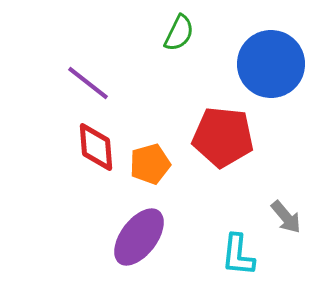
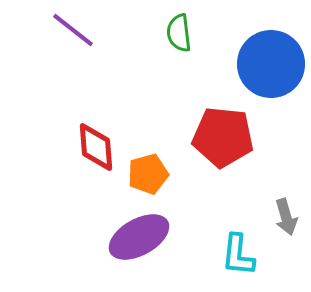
green semicircle: rotated 147 degrees clockwise
purple line: moved 15 px left, 53 px up
orange pentagon: moved 2 px left, 10 px down
gray arrow: rotated 24 degrees clockwise
purple ellipse: rotated 24 degrees clockwise
